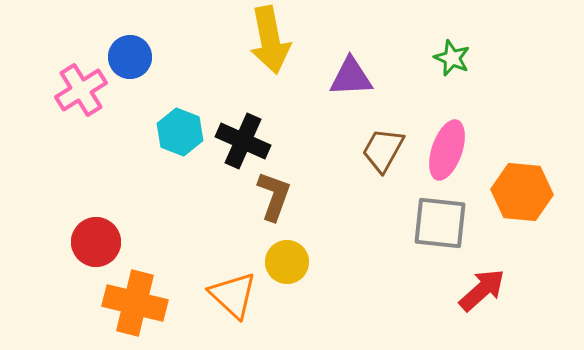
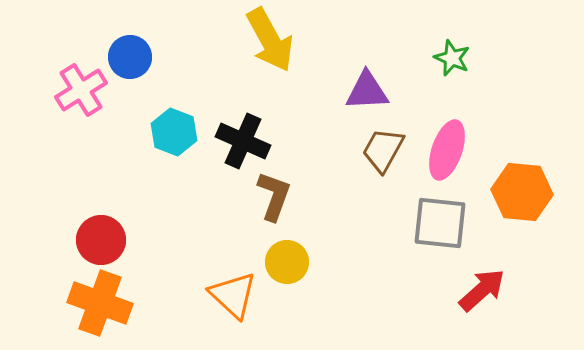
yellow arrow: rotated 18 degrees counterclockwise
purple triangle: moved 16 px right, 14 px down
cyan hexagon: moved 6 px left
red circle: moved 5 px right, 2 px up
orange cross: moved 35 px left; rotated 6 degrees clockwise
